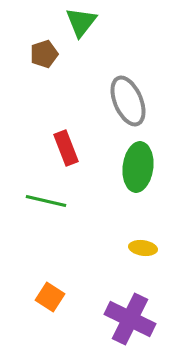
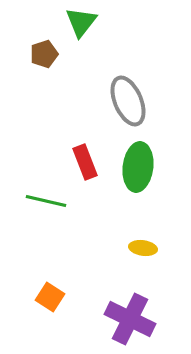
red rectangle: moved 19 px right, 14 px down
